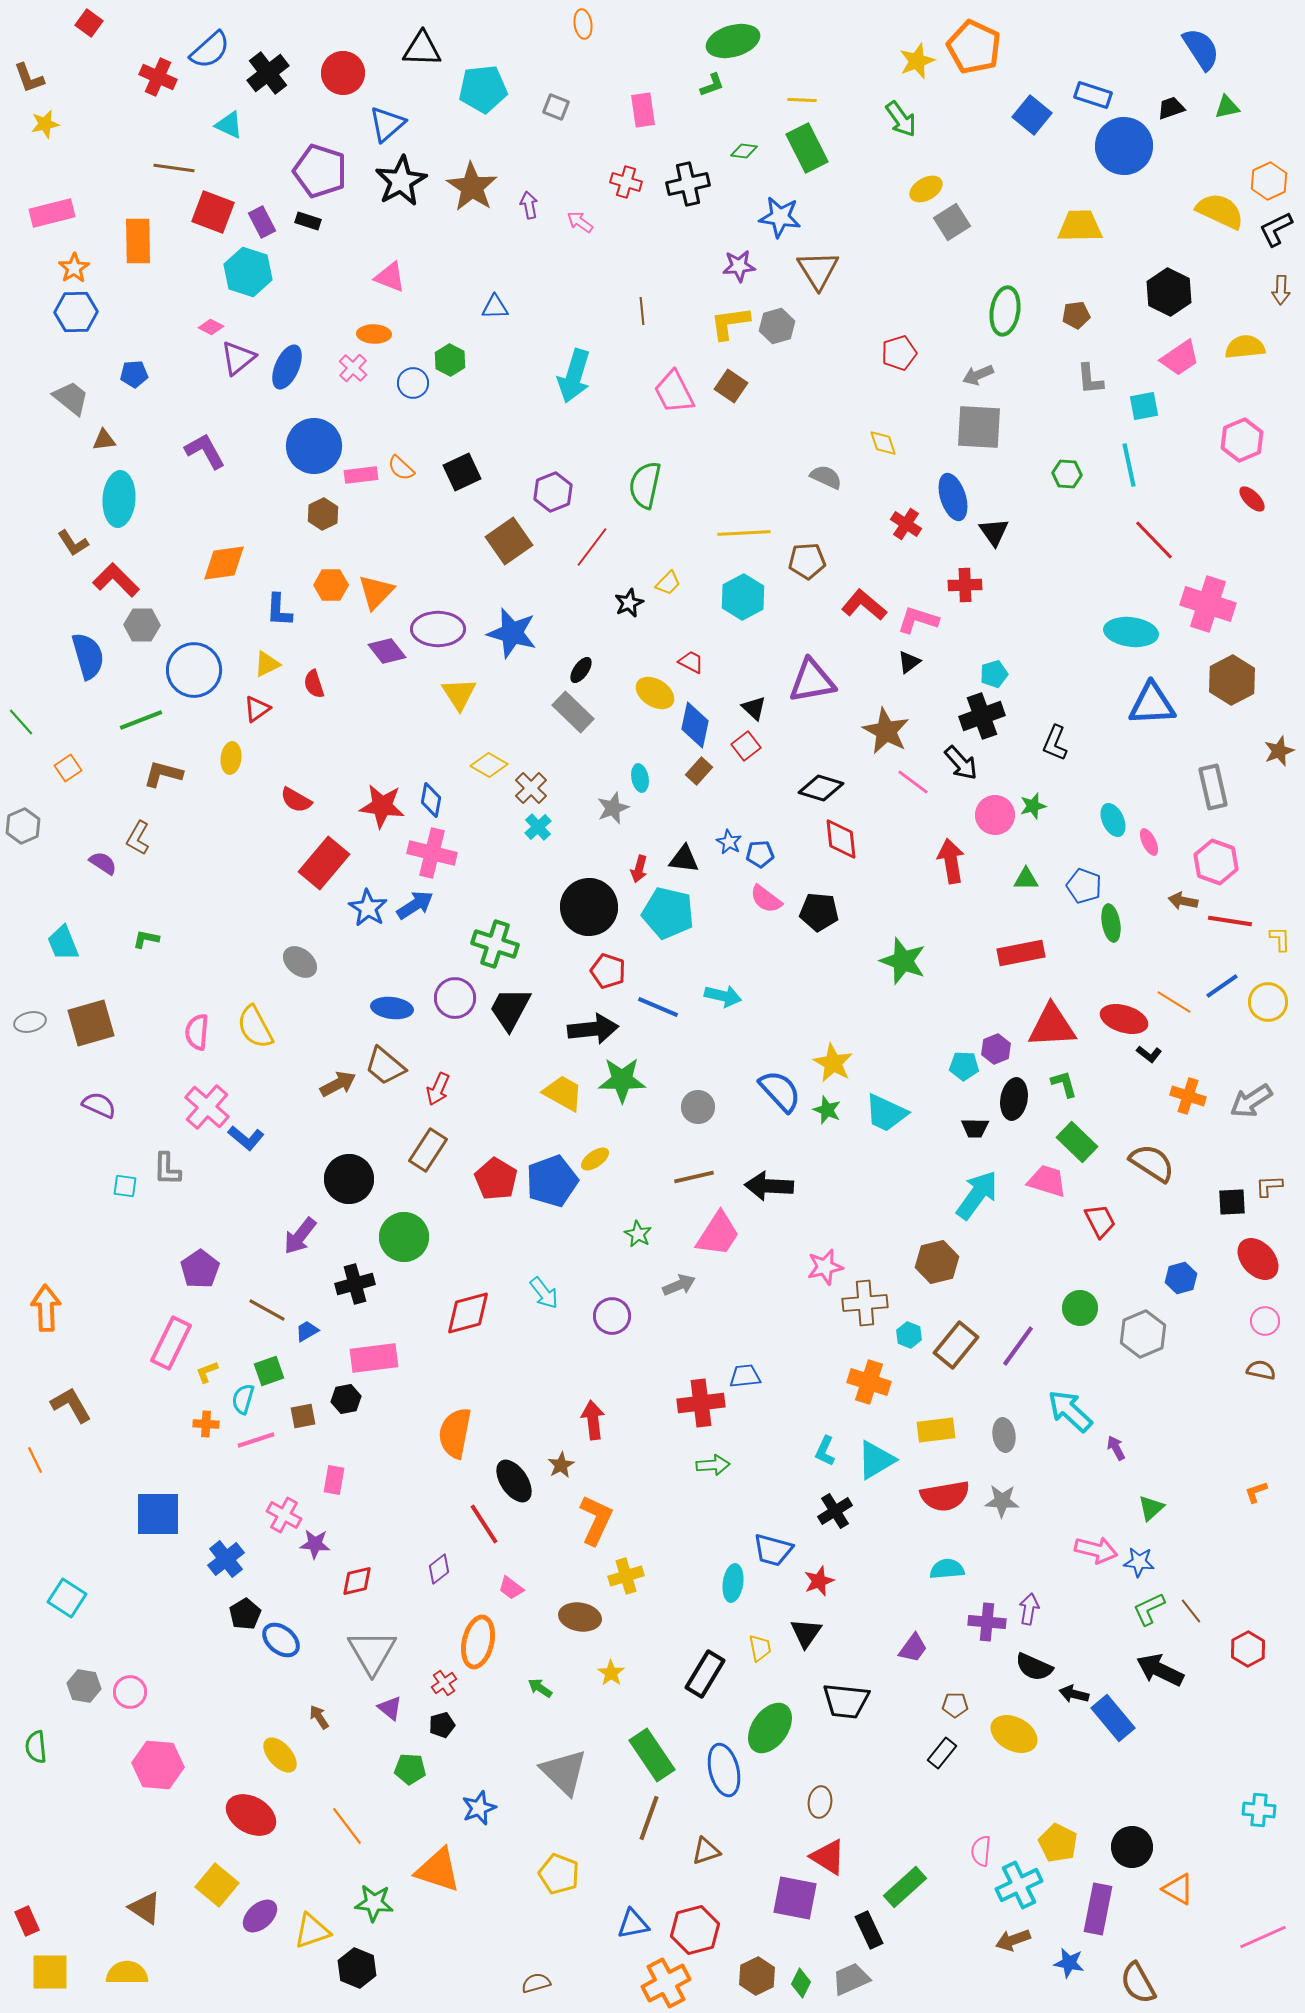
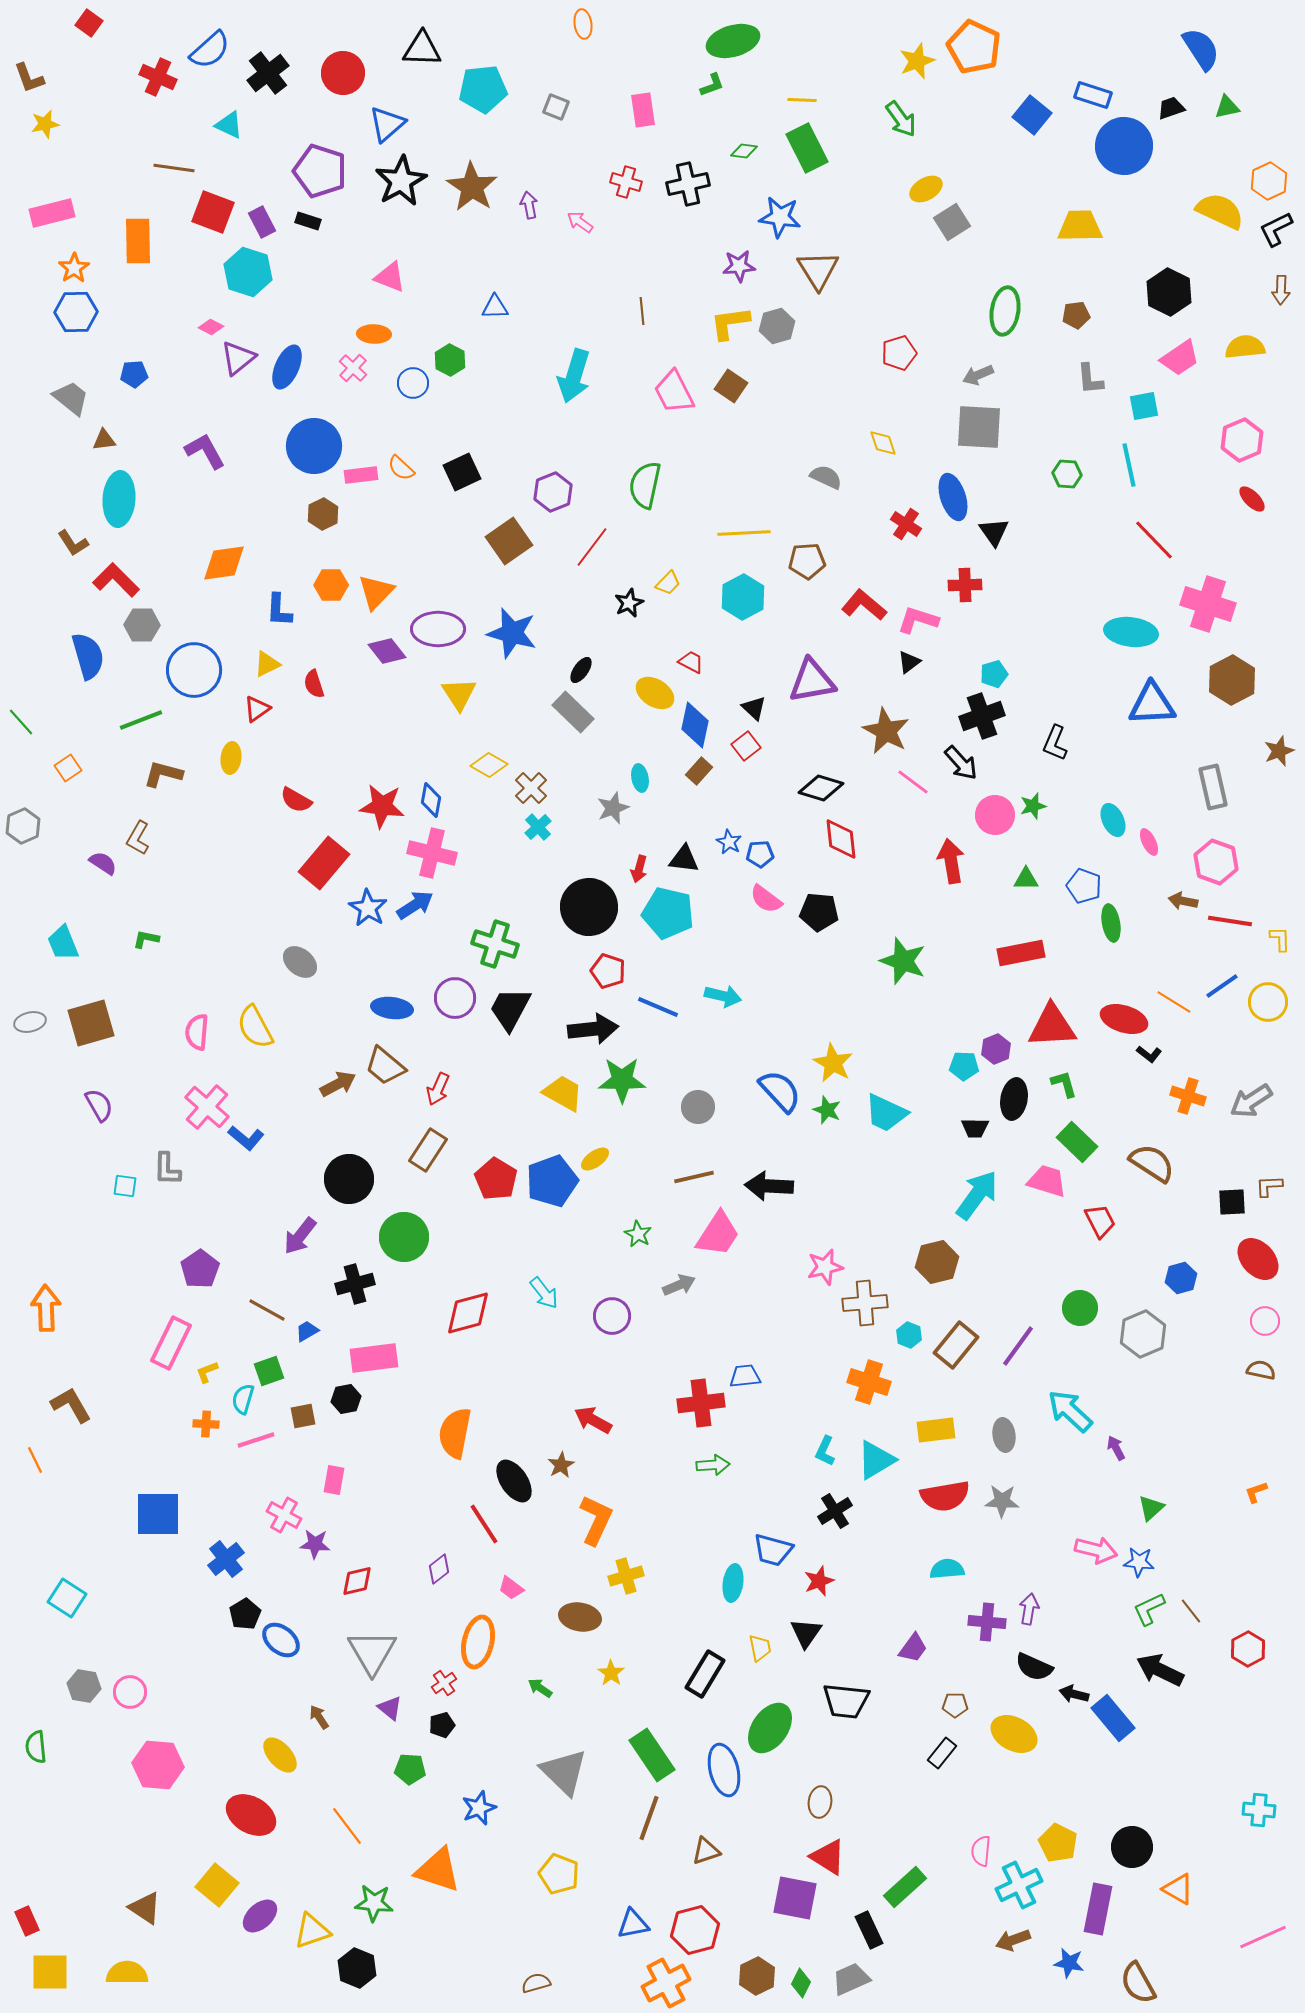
purple semicircle at (99, 1105): rotated 36 degrees clockwise
red arrow at (593, 1420): rotated 54 degrees counterclockwise
